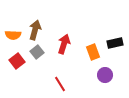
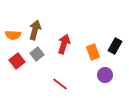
black rectangle: moved 3 px down; rotated 49 degrees counterclockwise
gray square: moved 2 px down
red line: rotated 21 degrees counterclockwise
